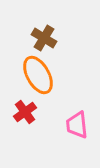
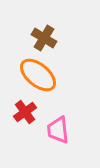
orange ellipse: rotated 21 degrees counterclockwise
pink trapezoid: moved 19 px left, 5 px down
